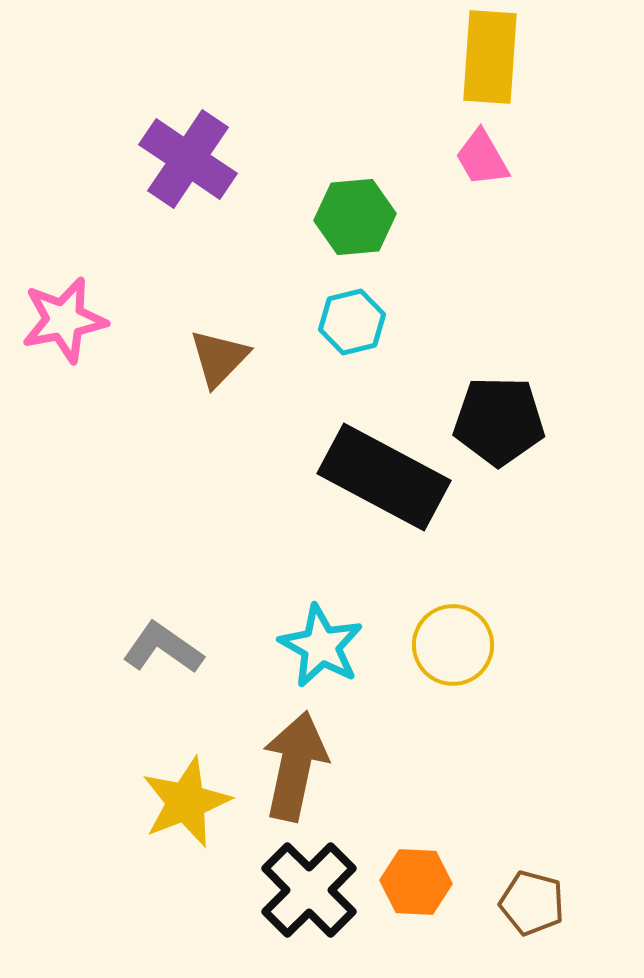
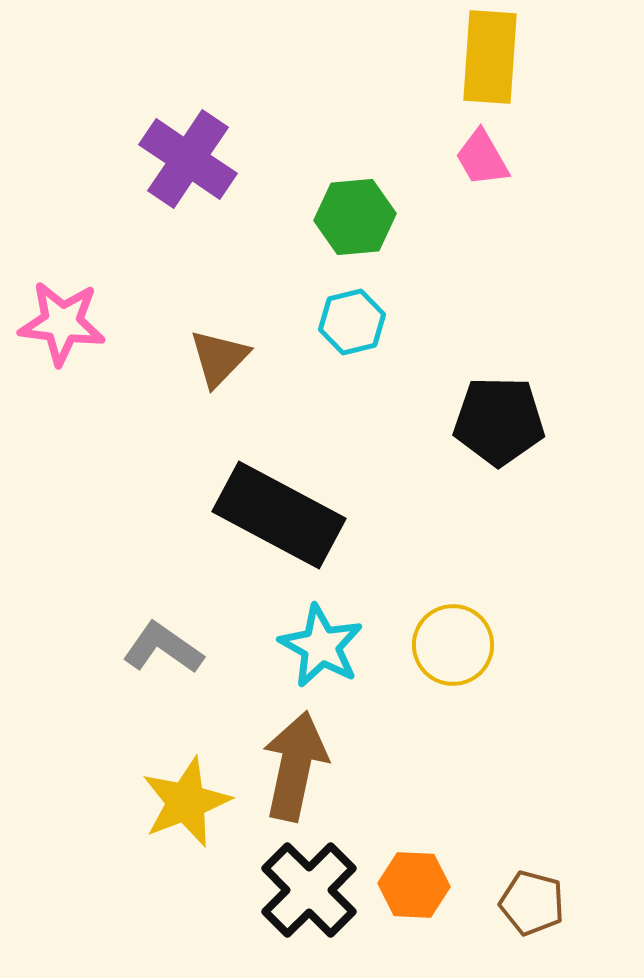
pink star: moved 2 px left, 3 px down; rotated 18 degrees clockwise
black rectangle: moved 105 px left, 38 px down
orange hexagon: moved 2 px left, 3 px down
